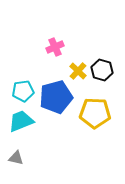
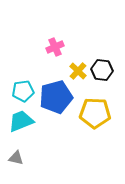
black hexagon: rotated 10 degrees counterclockwise
